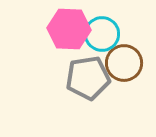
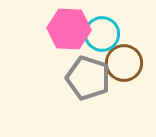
gray pentagon: rotated 27 degrees clockwise
